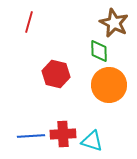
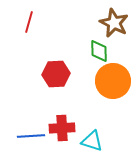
red hexagon: rotated 16 degrees counterclockwise
orange circle: moved 4 px right, 4 px up
red cross: moved 1 px left, 6 px up
